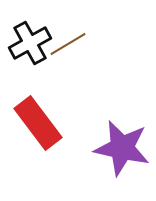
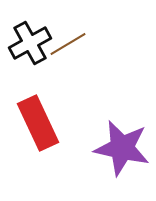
red rectangle: rotated 12 degrees clockwise
